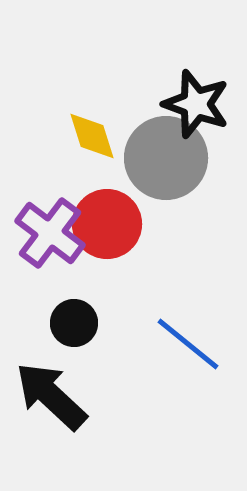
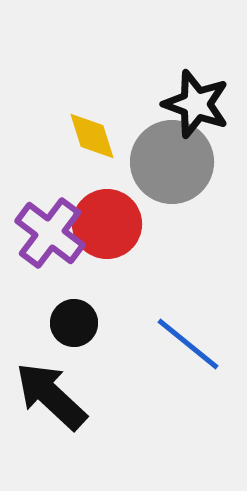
gray circle: moved 6 px right, 4 px down
